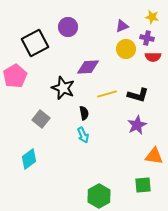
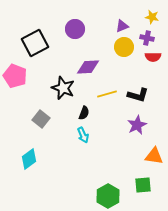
purple circle: moved 7 px right, 2 px down
yellow circle: moved 2 px left, 2 px up
pink pentagon: rotated 20 degrees counterclockwise
black semicircle: rotated 32 degrees clockwise
green hexagon: moved 9 px right
